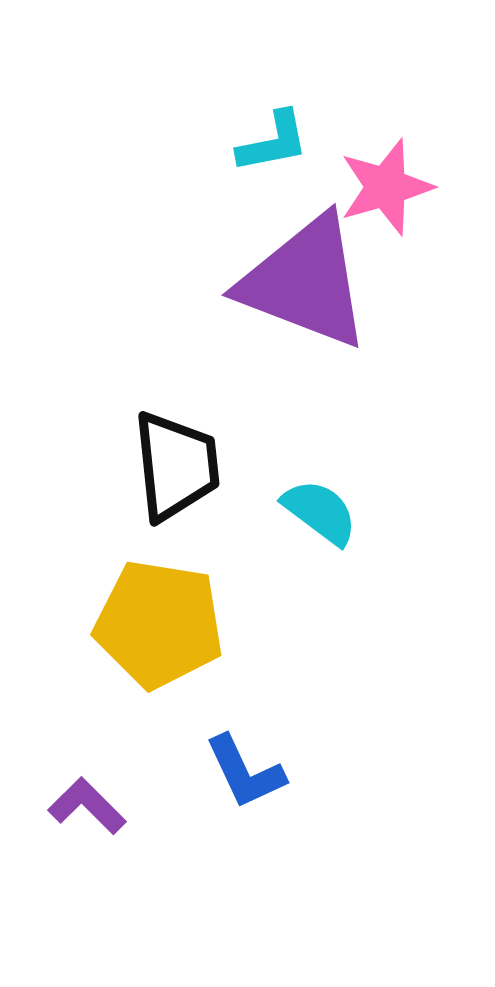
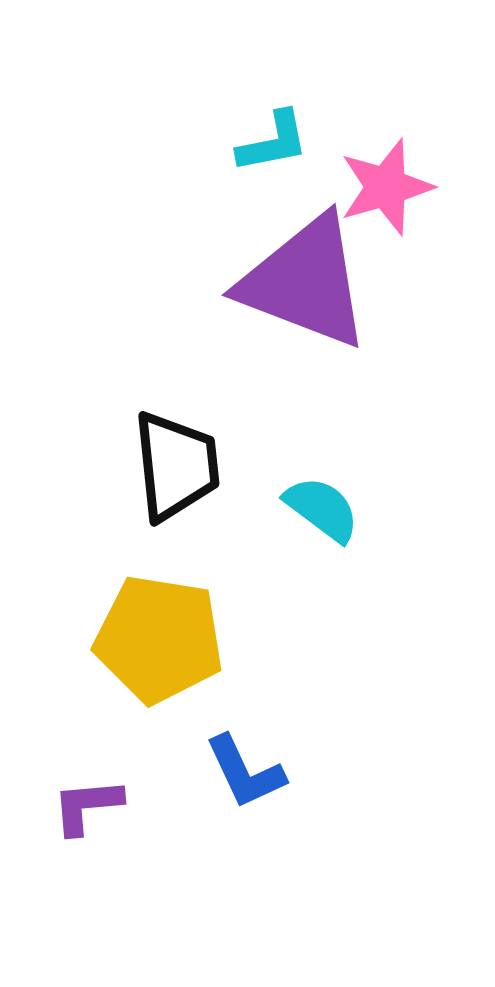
cyan semicircle: moved 2 px right, 3 px up
yellow pentagon: moved 15 px down
purple L-shape: rotated 50 degrees counterclockwise
